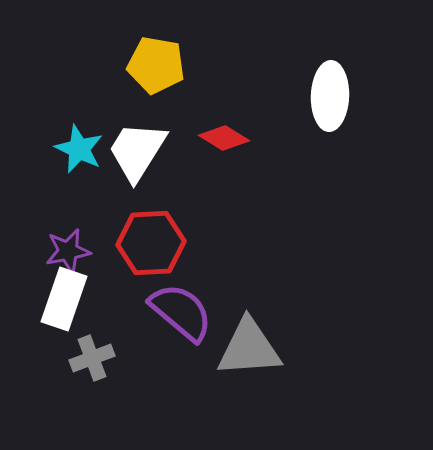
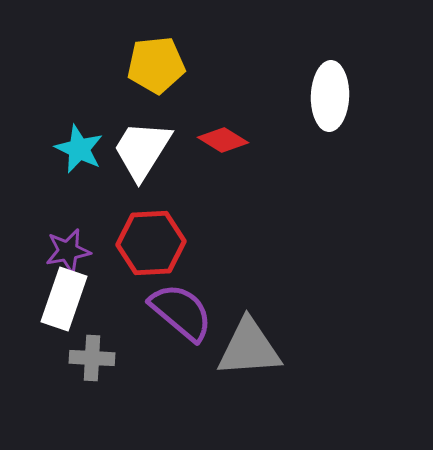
yellow pentagon: rotated 16 degrees counterclockwise
red diamond: moved 1 px left, 2 px down
white trapezoid: moved 5 px right, 1 px up
gray cross: rotated 24 degrees clockwise
